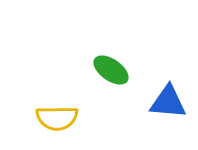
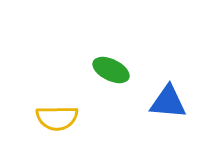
green ellipse: rotated 9 degrees counterclockwise
